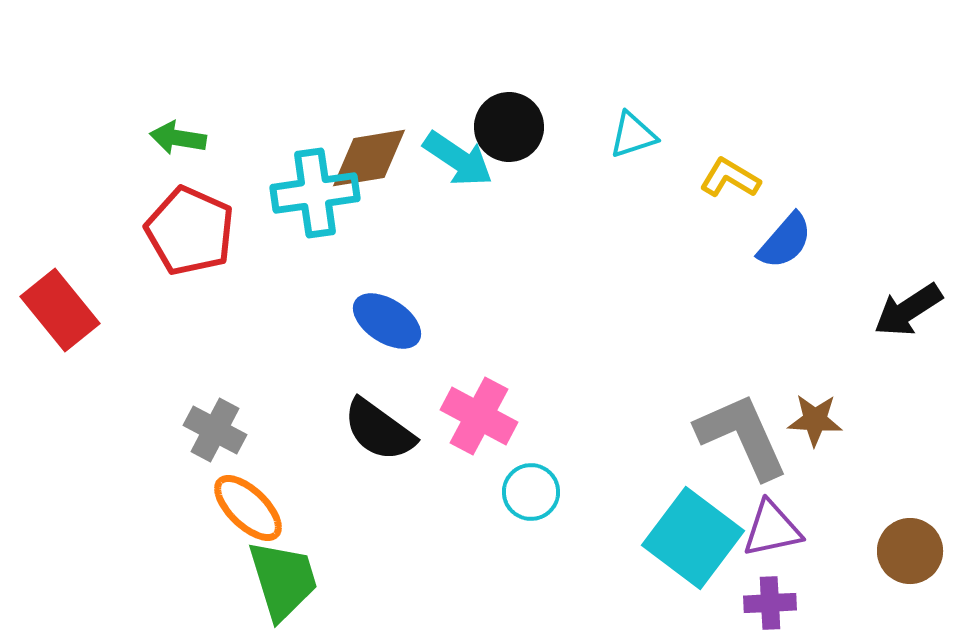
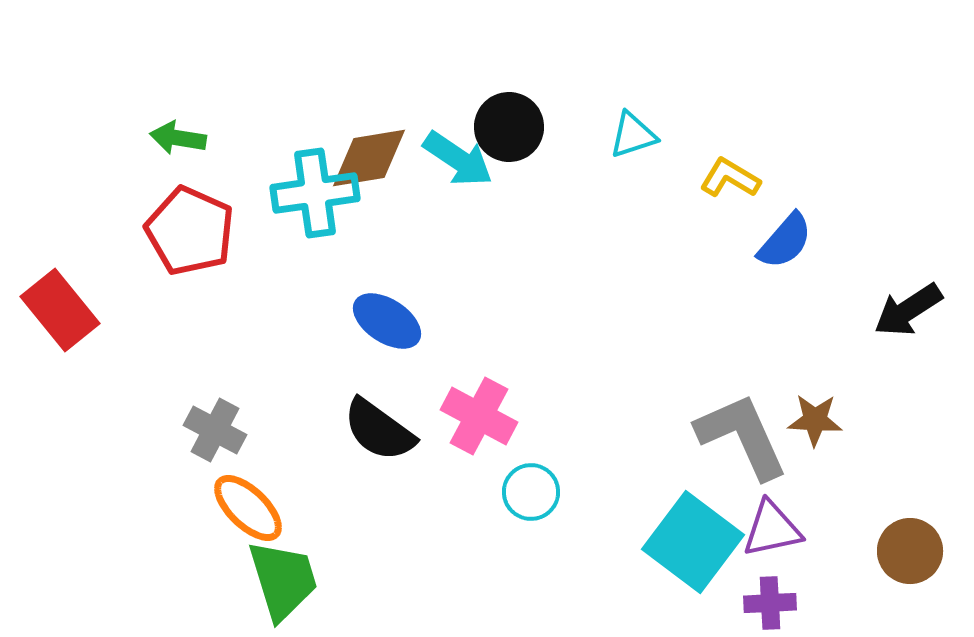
cyan square: moved 4 px down
